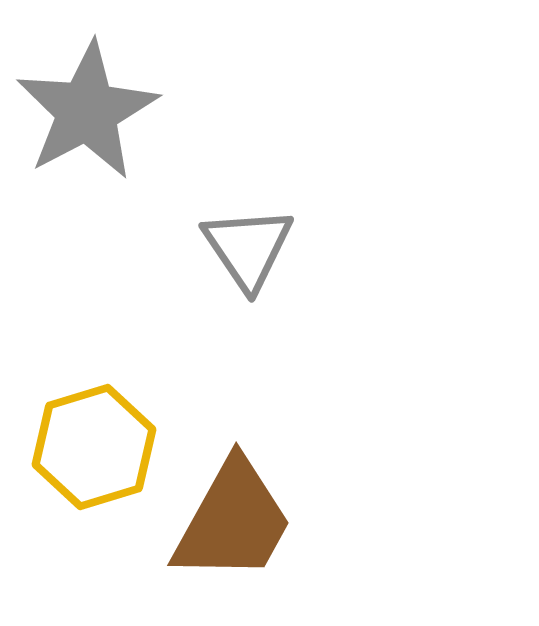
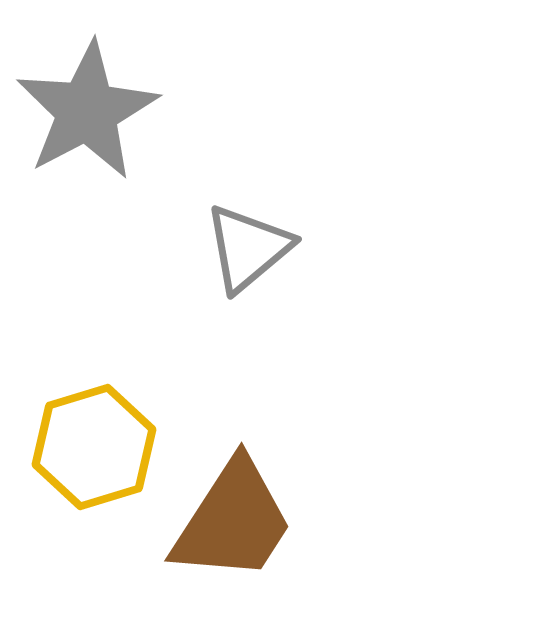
gray triangle: rotated 24 degrees clockwise
brown trapezoid: rotated 4 degrees clockwise
